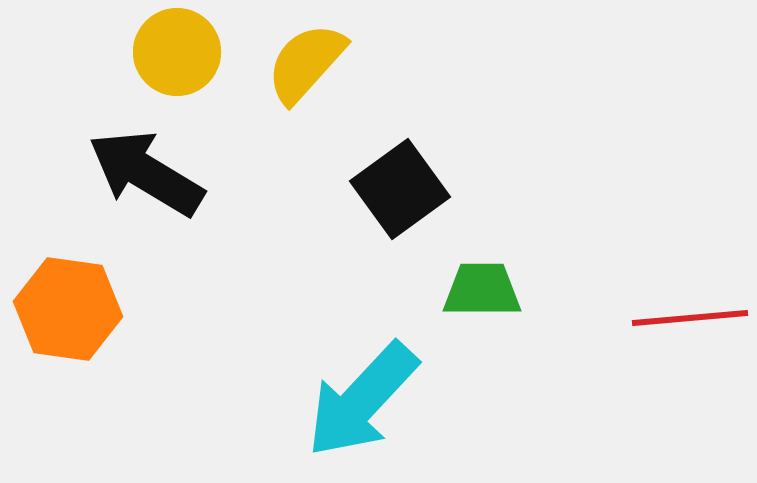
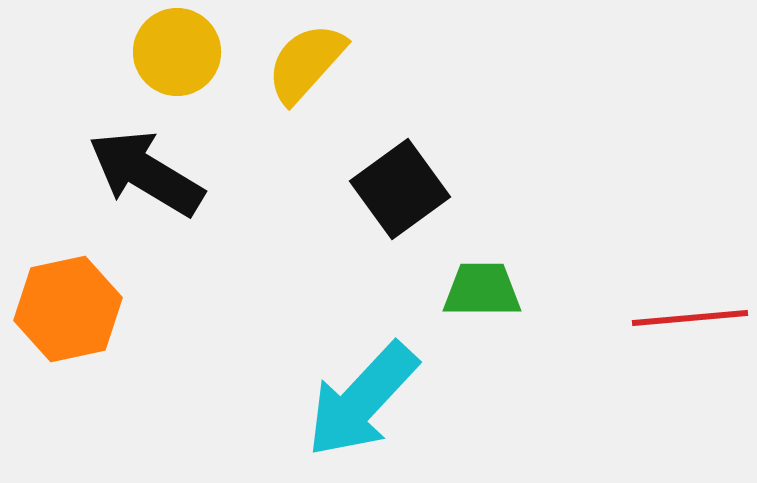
orange hexagon: rotated 20 degrees counterclockwise
